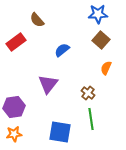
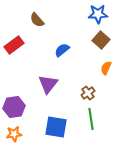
red rectangle: moved 2 px left, 3 px down
brown cross: rotated 16 degrees clockwise
blue square: moved 4 px left, 5 px up
